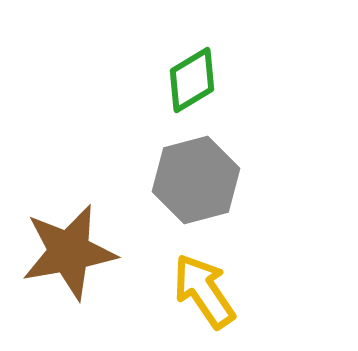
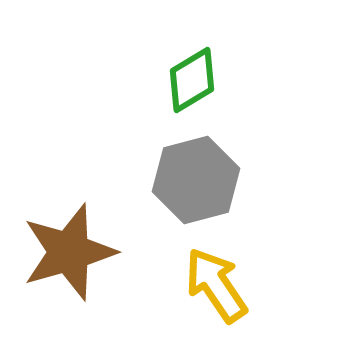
brown star: rotated 6 degrees counterclockwise
yellow arrow: moved 12 px right, 6 px up
